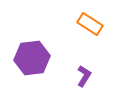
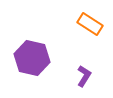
purple hexagon: rotated 20 degrees clockwise
